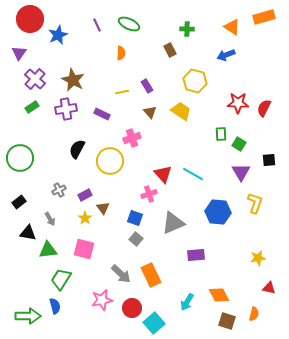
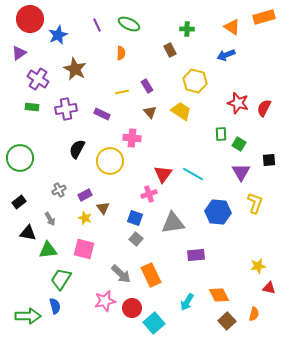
purple triangle at (19, 53): rotated 21 degrees clockwise
purple cross at (35, 79): moved 3 px right; rotated 10 degrees counterclockwise
brown star at (73, 80): moved 2 px right, 11 px up
red star at (238, 103): rotated 15 degrees clockwise
green rectangle at (32, 107): rotated 40 degrees clockwise
pink cross at (132, 138): rotated 24 degrees clockwise
red triangle at (163, 174): rotated 18 degrees clockwise
yellow star at (85, 218): rotated 16 degrees counterclockwise
gray triangle at (173, 223): rotated 15 degrees clockwise
yellow star at (258, 258): moved 8 px down
pink star at (102, 300): moved 3 px right, 1 px down
brown square at (227, 321): rotated 30 degrees clockwise
